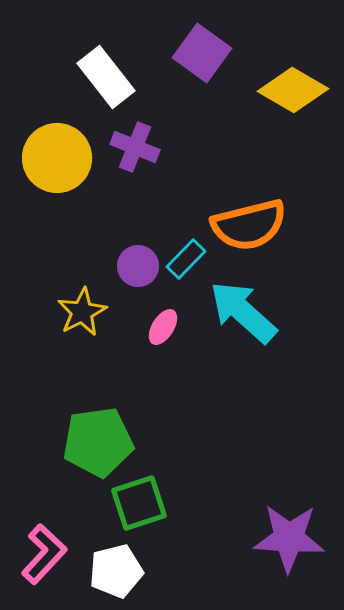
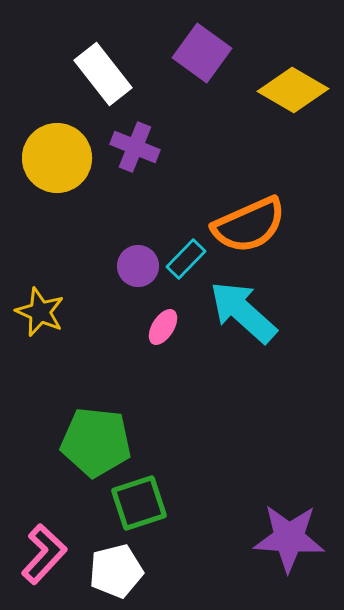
white rectangle: moved 3 px left, 3 px up
orange semicircle: rotated 10 degrees counterclockwise
yellow star: moved 42 px left; rotated 21 degrees counterclockwise
green pentagon: moved 2 px left; rotated 14 degrees clockwise
